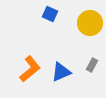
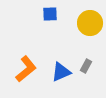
blue square: rotated 28 degrees counterclockwise
gray rectangle: moved 6 px left, 1 px down
orange L-shape: moved 4 px left
